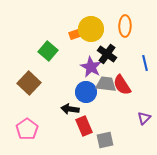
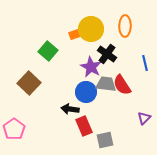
pink pentagon: moved 13 px left
